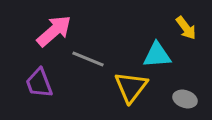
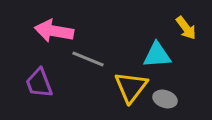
pink arrow: rotated 129 degrees counterclockwise
gray ellipse: moved 20 px left
